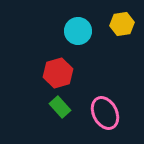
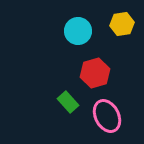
red hexagon: moved 37 px right
green rectangle: moved 8 px right, 5 px up
pink ellipse: moved 2 px right, 3 px down
